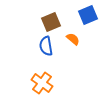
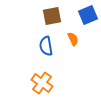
brown square: moved 1 px right, 6 px up; rotated 12 degrees clockwise
orange semicircle: rotated 24 degrees clockwise
